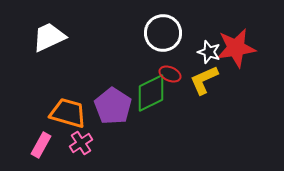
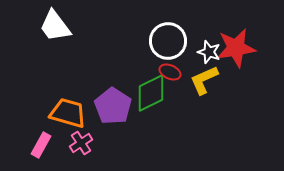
white circle: moved 5 px right, 8 px down
white trapezoid: moved 6 px right, 11 px up; rotated 102 degrees counterclockwise
red ellipse: moved 2 px up
